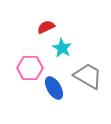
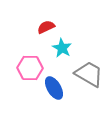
gray trapezoid: moved 1 px right, 2 px up
